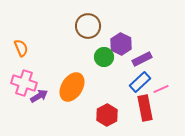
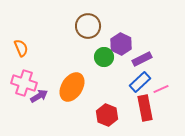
red hexagon: rotated 10 degrees counterclockwise
